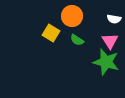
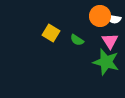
orange circle: moved 28 px right
